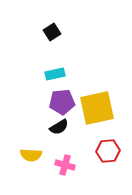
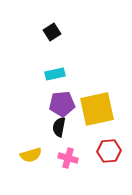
purple pentagon: moved 2 px down
yellow square: moved 1 px down
black semicircle: rotated 132 degrees clockwise
red hexagon: moved 1 px right
yellow semicircle: rotated 20 degrees counterclockwise
pink cross: moved 3 px right, 7 px up
